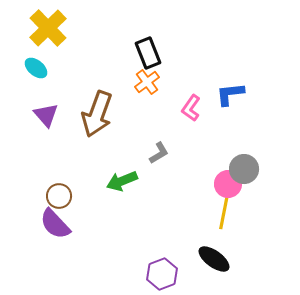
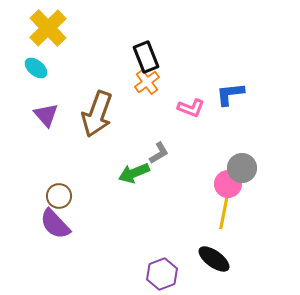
black rectangle: moved 2 px left, 4 px down
pink L-shape: rotated 104 degrees counterclockwise
gray circle: moved 2 px left, 1 px up
green arrow: moved 12 px right, 8 px up
